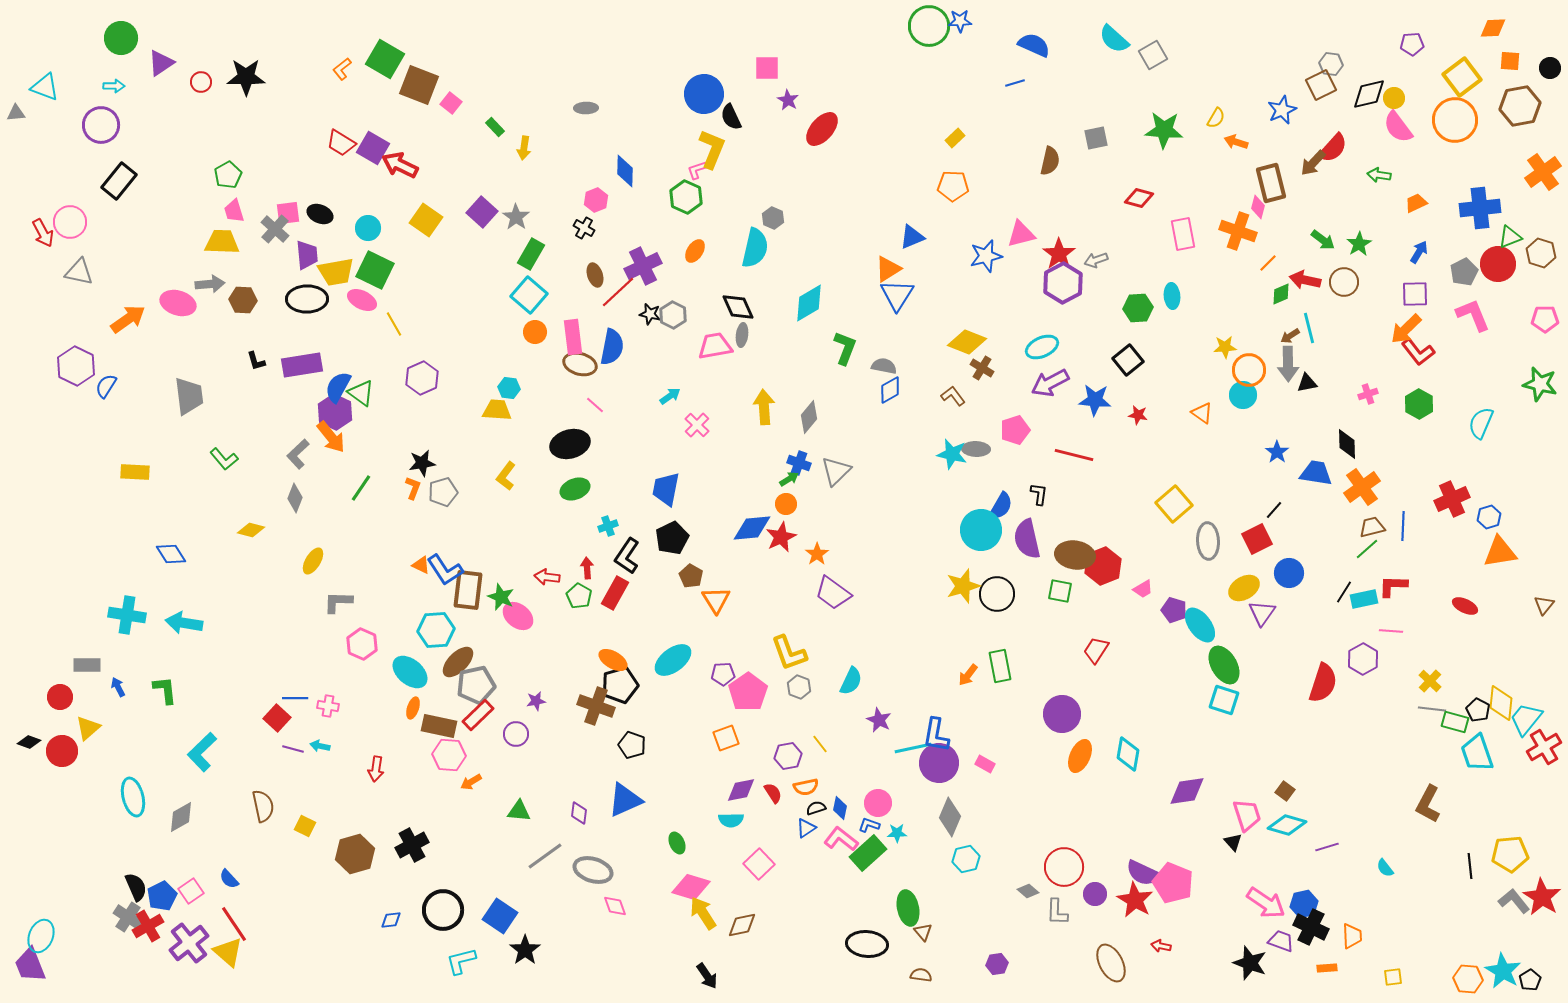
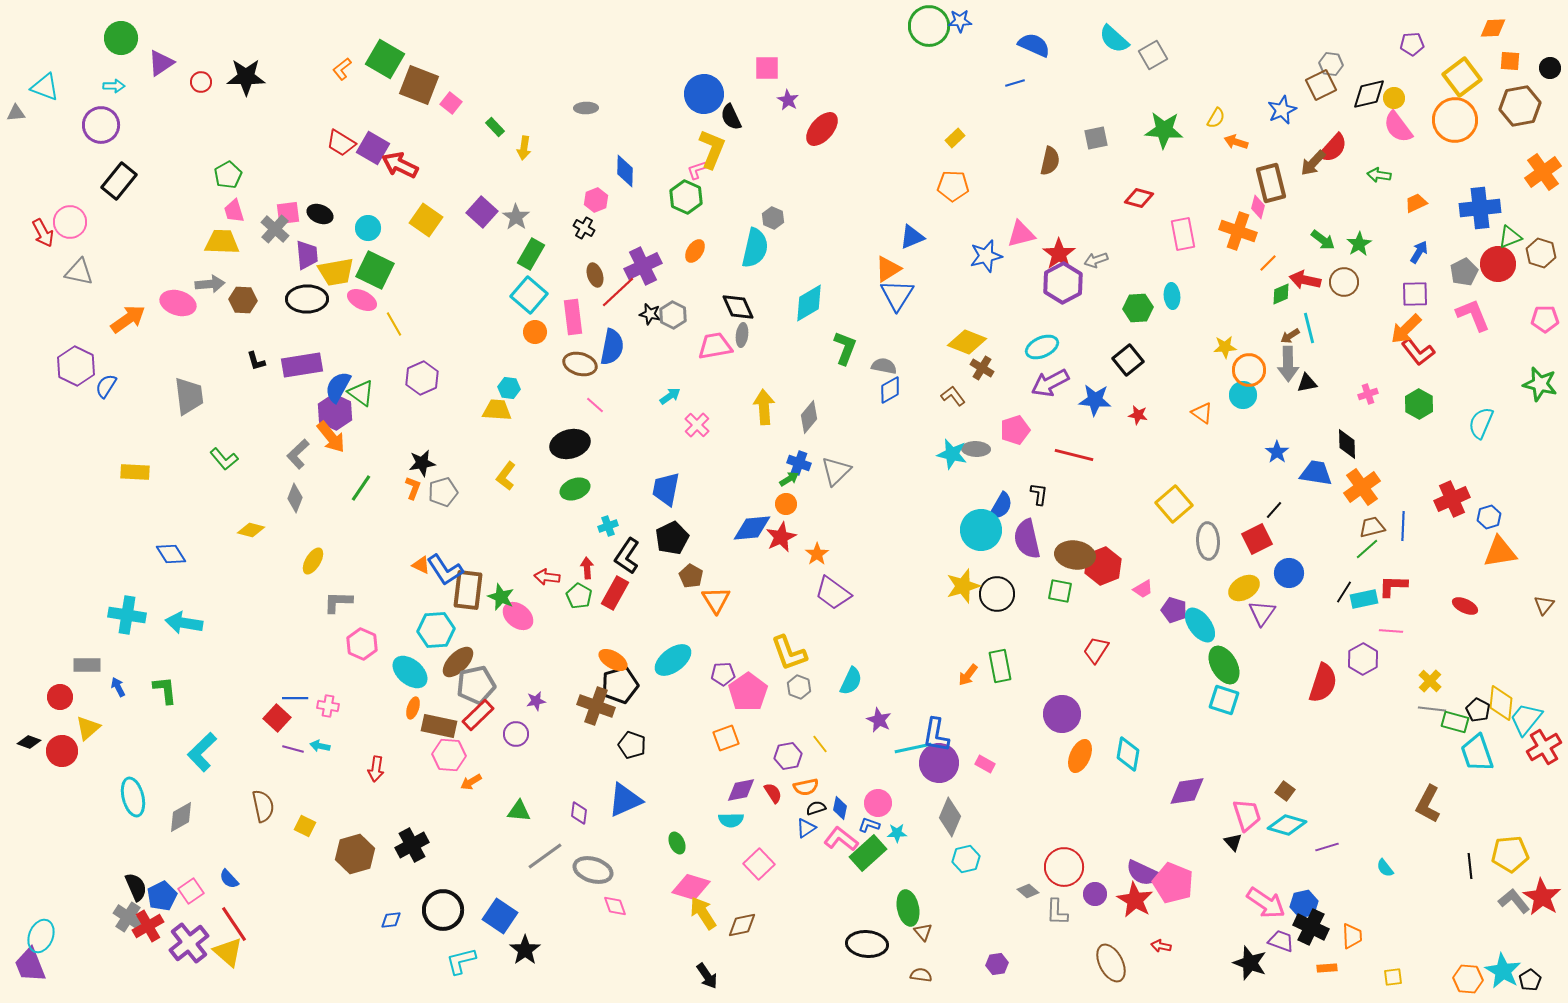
pink rectangle at (573, 337): moved 20 px up
